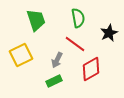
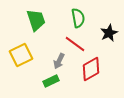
gray arrow: moved 2 px right, 1 px down
green rectangle: moved 3 px left
